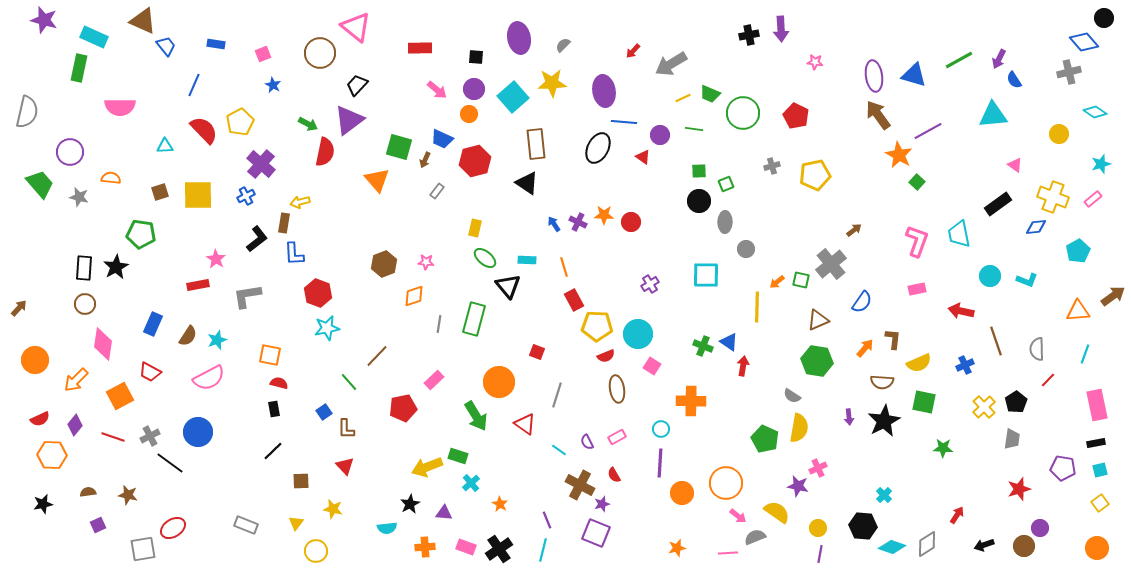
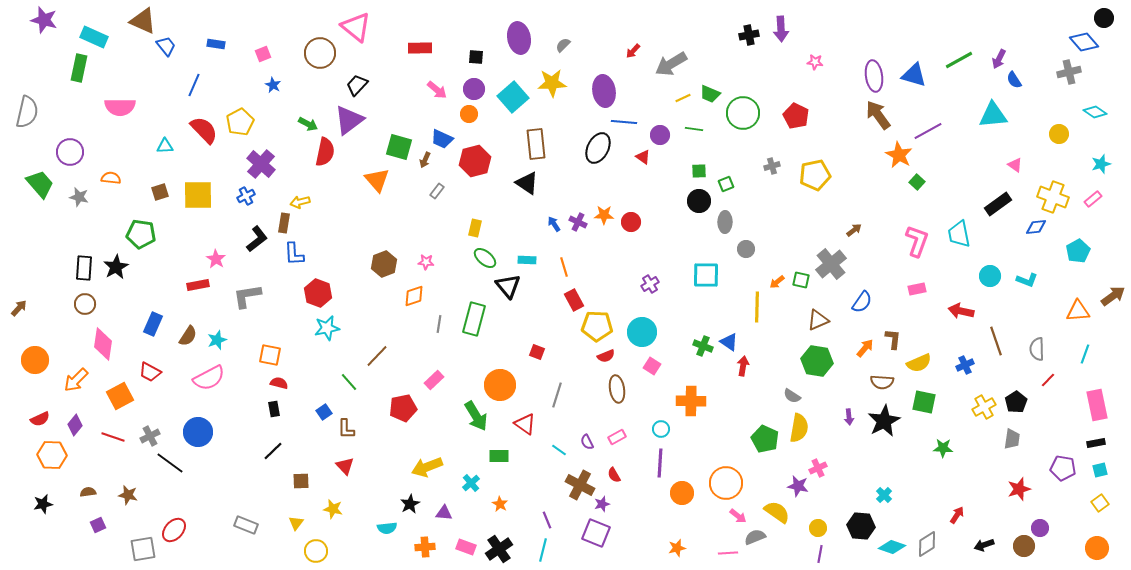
cyan circle at (638, 334): moved 4 px right, 2 px up
orange circle at (499, 382): moved 1 px right, 3 px down
yellow cross at (984, 407): rotated 15 degrees clockwise
green rectangle at (458, 456): moved 41 px right; rotated 18 degrees counterclockwise
black hexagon at (863, 526): moved 2 px left
red ellipse at (173, 528): moved 1 px right, 2 px down; rotated 15 degrees counterclockwise
